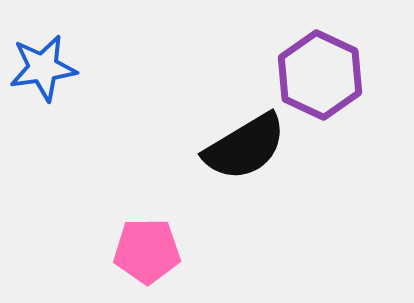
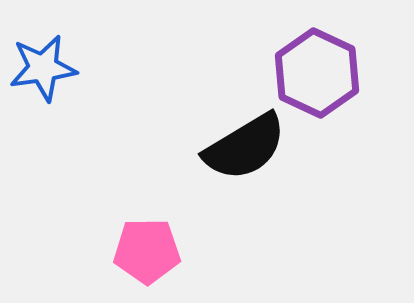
purple hexagon: moved 3 px left, 2 px up
